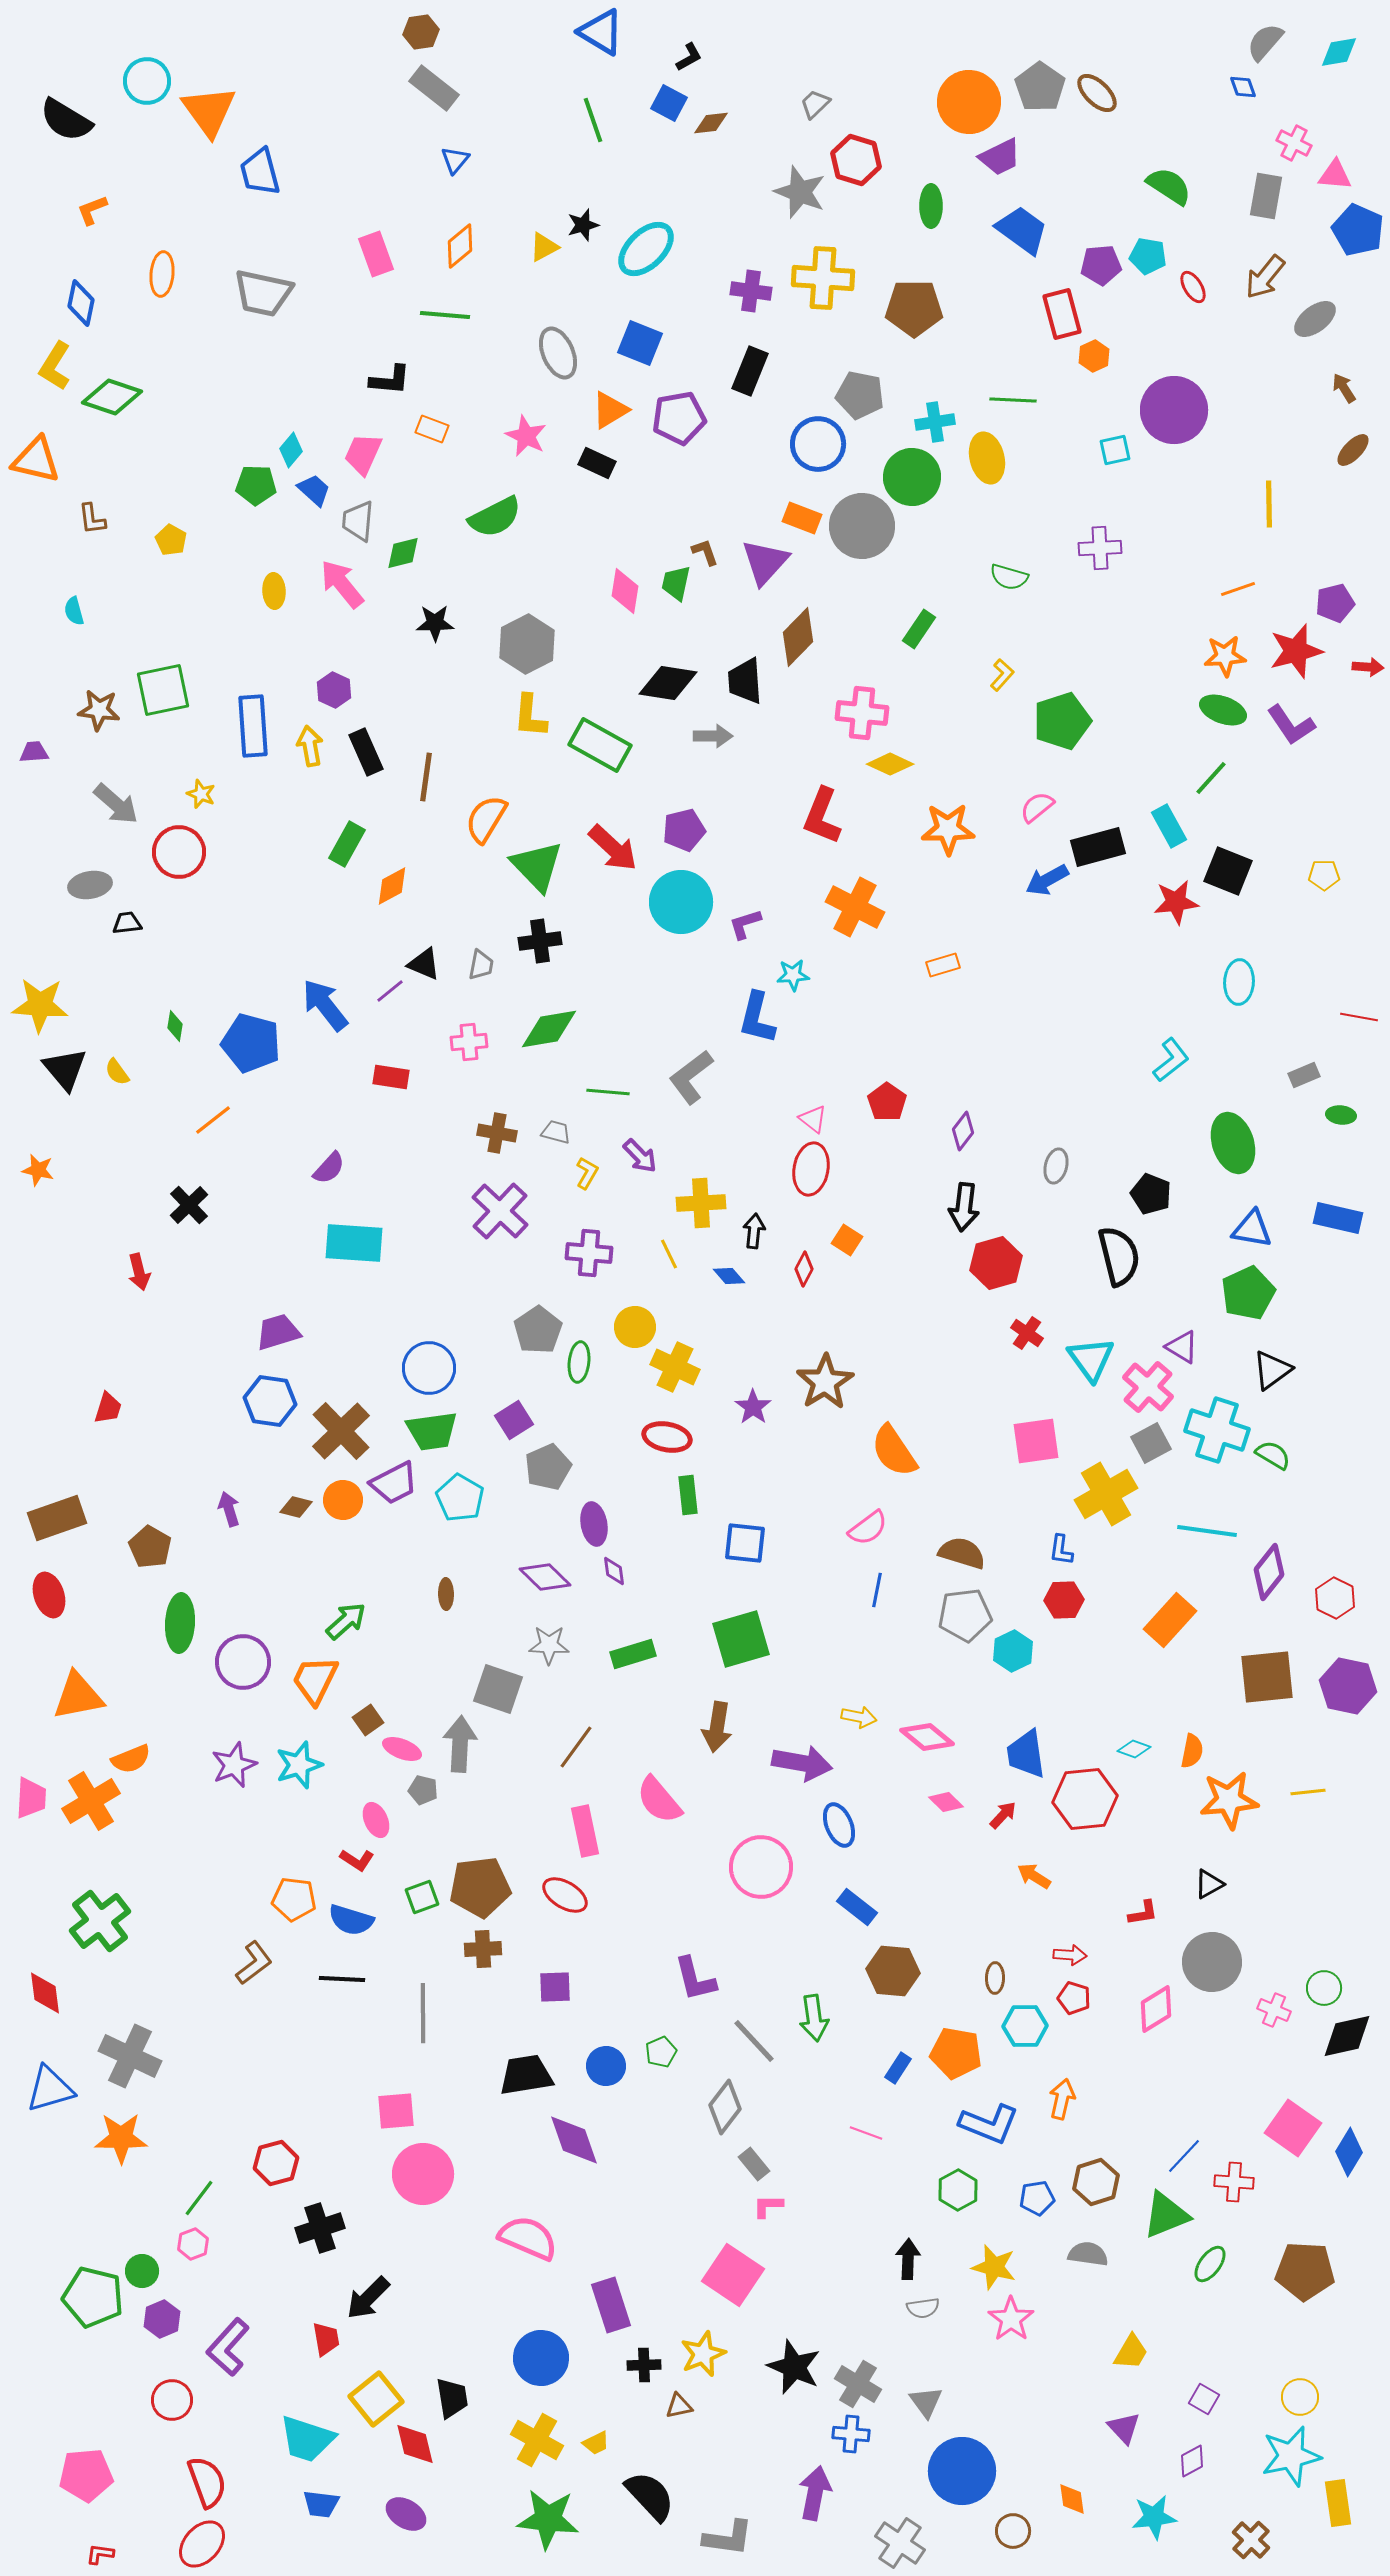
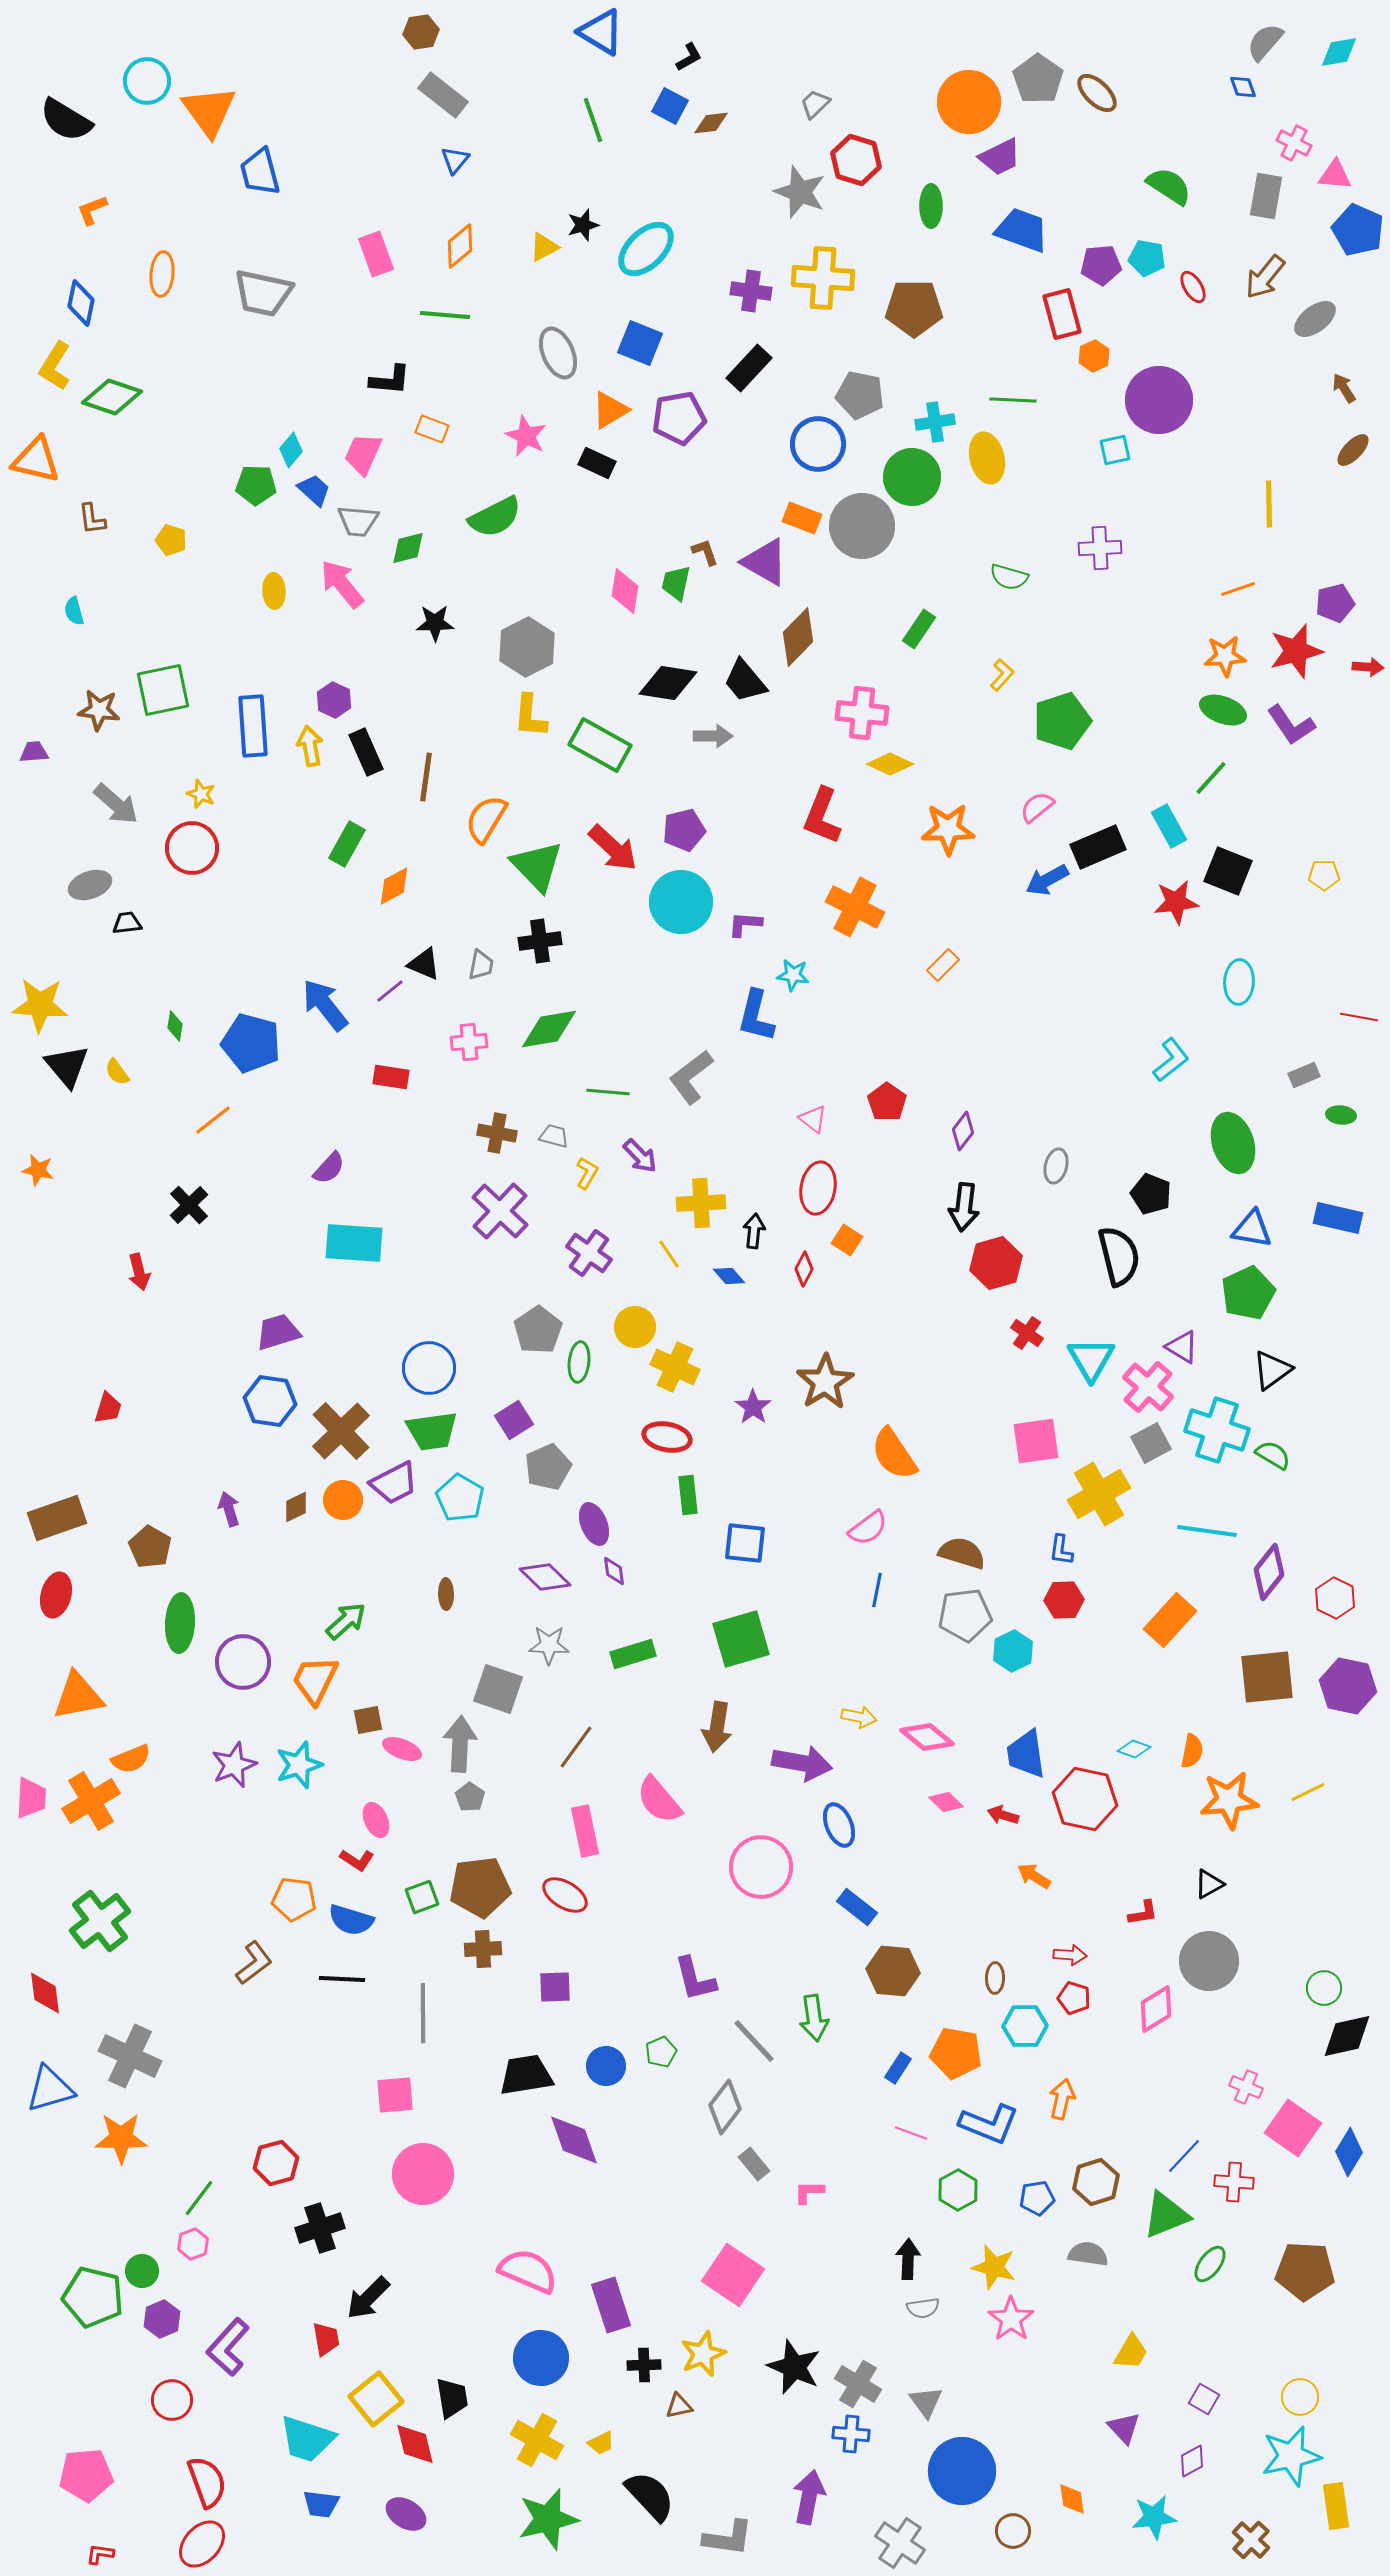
gray pentagon at (1040, 87): moved 2 px left, 8 px up
gray rectangle at (434, 88): moved 9 px right, 7 px down
blue square at (669, 103): moved 1 px right, 3 px down
blue trapezoid at (1022, 230): rotated 16 degrees counterclockwise
cyan pentagon at (1148, 256): moved 1 px left, 2 px down
black rectangle at (750, 371): moved 1 px left, 3 px up; rotated 21 degrees clockwise
purple circle at (1174, 410): moved 15 px left, 10 px up
gray trapezoid at (358, 521): rotated 90 degrees counterclockwise
yellow pentagon at (171, 540): rotated 12 degrees counterclockwise
green diamond at (403, 553): moved 5 px right, 5 px up
purple triangle at (765, 562): rotated 42 degrees counterclockwise
gray hexagon at (527, 644): moved 3 px down
black trapezoid at (745, 681): rotated 36 degrees counterclockwise
purple hexagon at (334, 690): moved 10 px down
black rectangle at (1098, 847): rotated 8 degrees counterclockwise
red circle at (179, 852): moved 13 px right, 4 px up
gray ellipse at (90, 885): rotated 9 degrees counterclockwise
orange diamond at (392, 886): moved 2 px right
purple L-shape at (745, 924): rotated 21 degrees clockwise
orange rectangle at (943, 965): rotated 28 degrees counterclockwise
cyan star at (793, 975): rotated 12 degrees clockwise
blue L-shape at (757, 1018): moved 1 px left, 2 px up
black triangle at (65, 1069): moved 2 px right, 3 px up
gray trapezoid at (556, 1132): moved 2 px left, 4 px down
red ellipse at (811, 1169): moved 7 px right, 19 px down
purple cross at (589, 1253): rotated 30 degrees clockwise
yellow line at (669, 1254): rotated 8 degrees counterclockwise
cyan triangle at (1091, 1359): rotated 6 degrees clockwise
orange semicircle at (894, 1451): moved 3 px down
yellow cross at (1106, 1494): moved 7 px left
brown diamond at (296, 1507): rotated 40 degrees counterclockwise
purple ellipse at (594, 1524): rotated 12 degrees counterclockwise
red ellipse at (49, 1595): moved 7 px right; rotated 33 degrees clockwise
brown square at (368, 1720): rotated 24 degrees clockwise
gray pentagon at (423, 1790): moved 47 px right, 7 px down; rotated 20 degrees clockwise
yellow line at (1308, 1792): rotated 20 degrees counterclockwise
red hexagon at (1085, 1799): rotated 18 degrees clockwise
red arrow at (1003, 1815): rotated 116 degrees counterclockwise
gray circle at (1212, 1962): moved 3 px left, 1 px up
pink cross at (1274, 2010): moved 28 px left, 77 px down
pink square at (396, 2111): moved 1 px left, 16 px up
pink line at (866, 2133): moved 45 px right
pink L-shape at (768, 2206): moved 41 px right, 14 px up
pink semicircle at (528, 2238): moved 33 px down
yellow trapezoid at (596, 2443): moved 5 px right
purple arrow at (815, 2493): moved 6 px left, 4 px down
yellow rectangle at (1338, 2503): moved 2 px left, 3 px down
green star at (548, 2519): rotated 20 degrees counterclockwise
